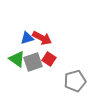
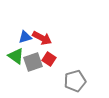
blue triangle: moved 2 px left, 1 px up
green triangle: moved 1 px left, 3 px up
